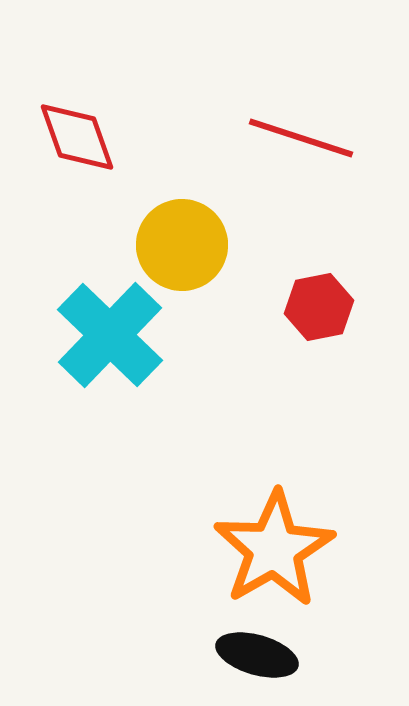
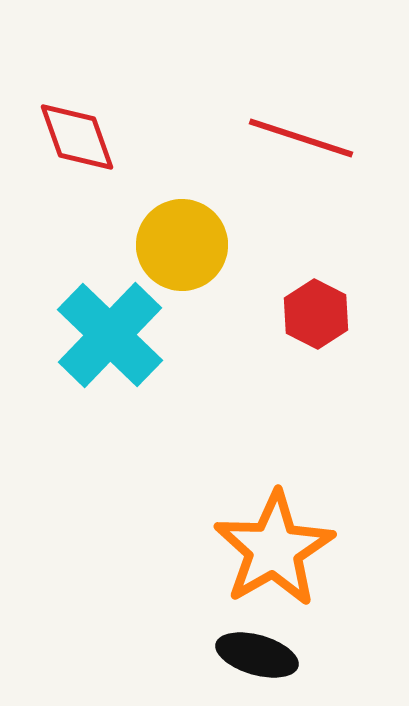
red hexagon: moved 3 px left, 7 px down; rotated 22 degrees counterclockwise
